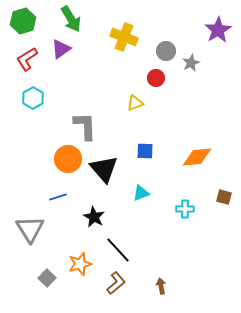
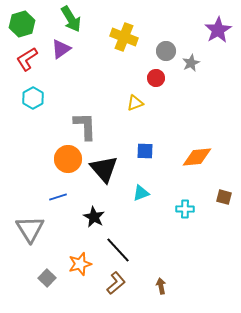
green hexagon: moved 1 px left, 3 px down
